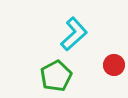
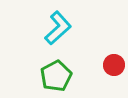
cyan L-shape: moved 16 px left, 6 px up
